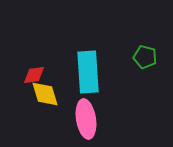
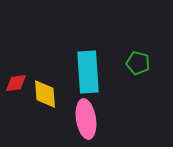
green pentagon: moved 7 px left, 6 px down
red diamond: moved 18 px left, 8 px down
yellow diamond: rotated 12 degrees clockwise
